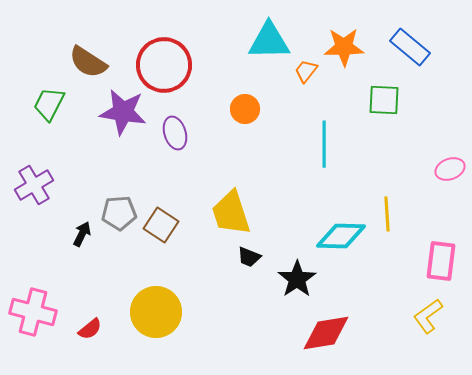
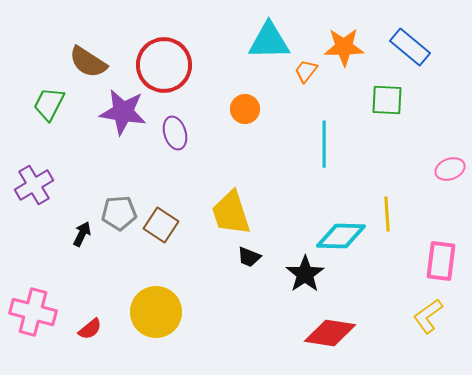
green square: moved 3 px right
black star: moved 8 px right, 5 px up
red diamond: moved 4 px right; rotated 18 degrees clockwise
